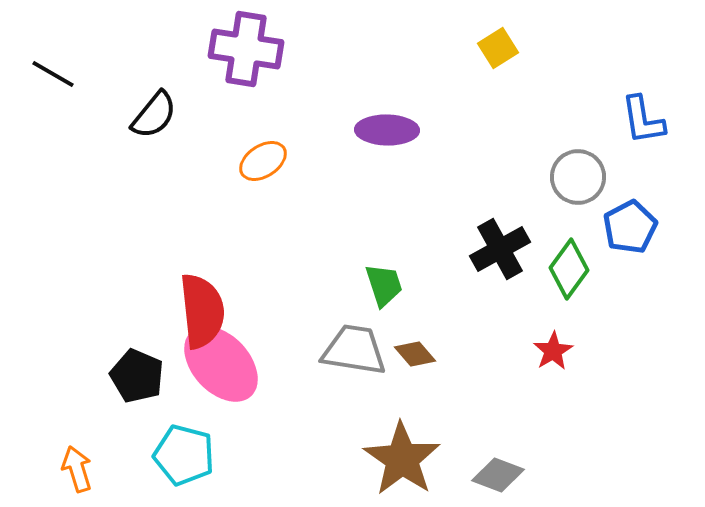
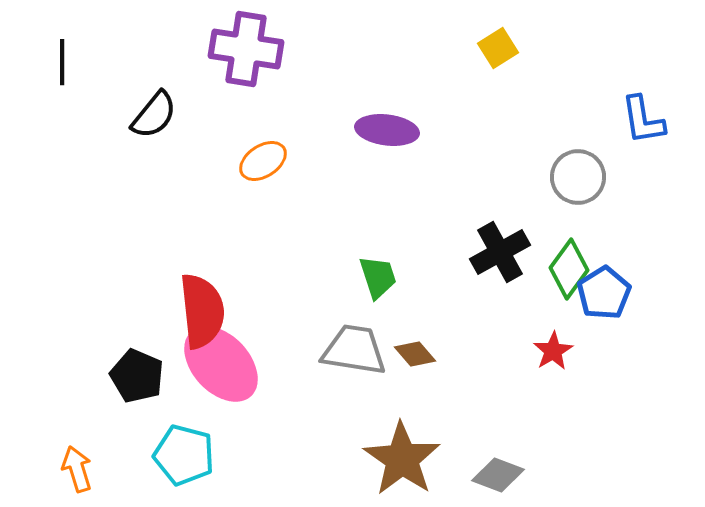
black line: moved 9 px right, 12 px up; rotated 60 degrees clockwise
purple ellipse: rotated 6 degrees clockwise
blue pentagon: moved 26 px left, 66 px down; rotated 4 degrees counterclockwise
black cross: moved 3 px down
green trapezoid: moved 6 px left, 8 px up
